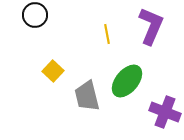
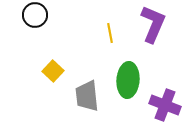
purple L-shape: moved 2 px right, 2 px up
yellow line: moved 3 px right, 1 px up
green ellipse: moved 1 px right, 1 px up; rotated 36 degrees counterclockwise
gray trapezoid: rotated 8 degrees clockwise
purple cross: moved 7 px up
